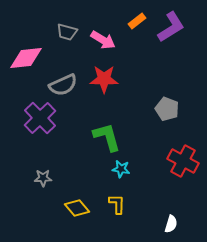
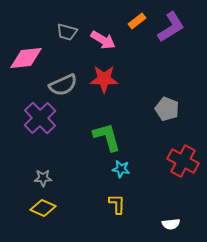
yellow diamond: moved 34 px left; rotated 25 degrees counterclockwise
white semicircle: rotated 66 degrees clockwise
